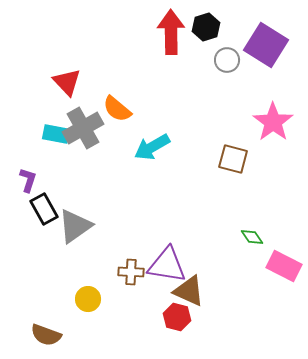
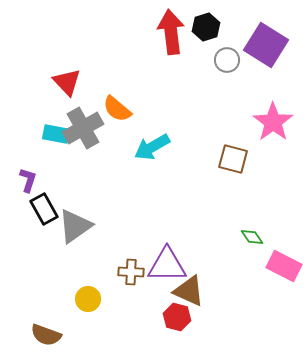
red arrow: rotated 6 degrees counterclockwise
purple triangle: rotated 9 degrees counterclockwise
